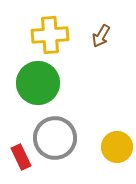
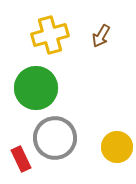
yellow cross: rotated 12 degrees counterclockwise
green circle: moved 2 px left, 5 px down
red rectangle: moved 2 px down
